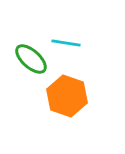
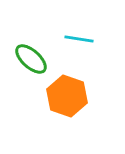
cyan line: moved 13 px right, 4 px up
